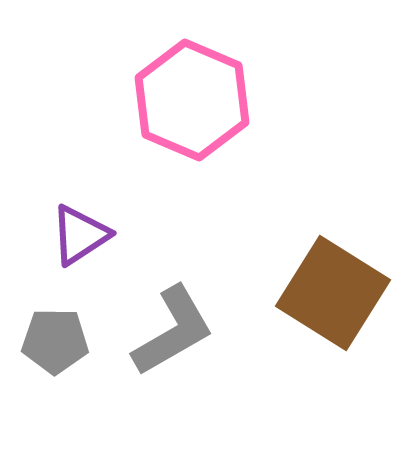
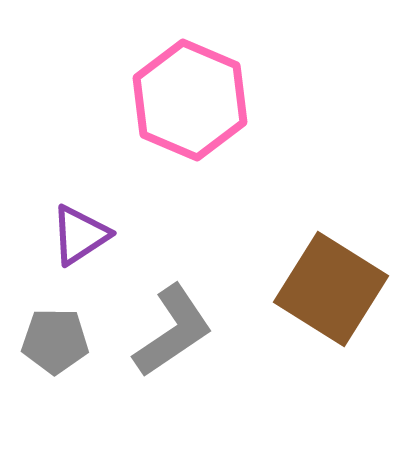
pink hexagon: moved 2 px left
brown square: moved 2 px left, 4 px up
gray L-shape: rotated 4 degrees counterclockwise
